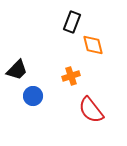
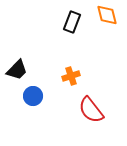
orange diamond: moved 14 px right, 30 px up
